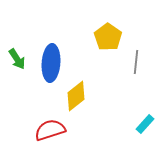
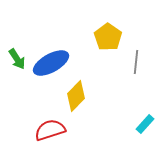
blue ellipse: rotated 57 degrees clockwise
yellow diamond: rotated 8 degrees counterclockwise
